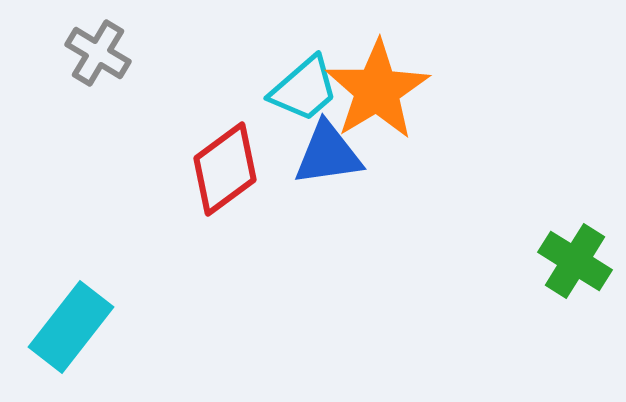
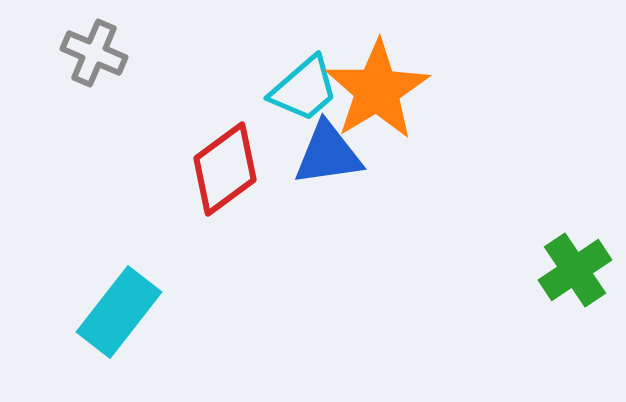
gray cross: moved 4 px left; rotated 8 degrees counterclockwise
green cross: moved 9 px down; rotated 24 degrees clockwise
cyan rectangle: moved 48 px right, 15 px up
